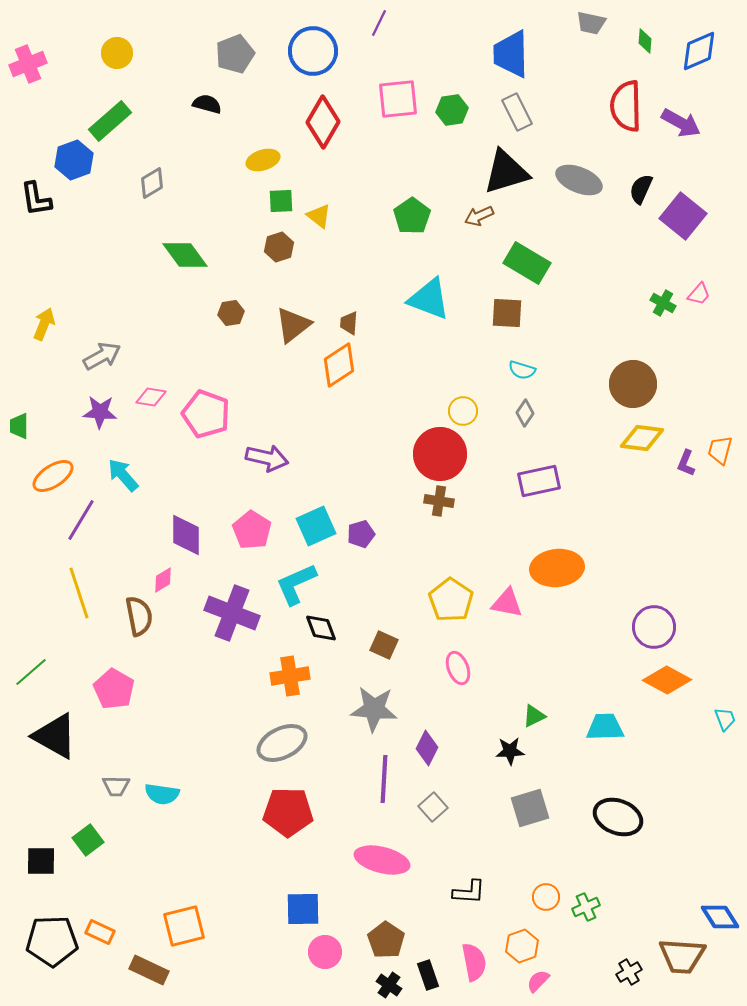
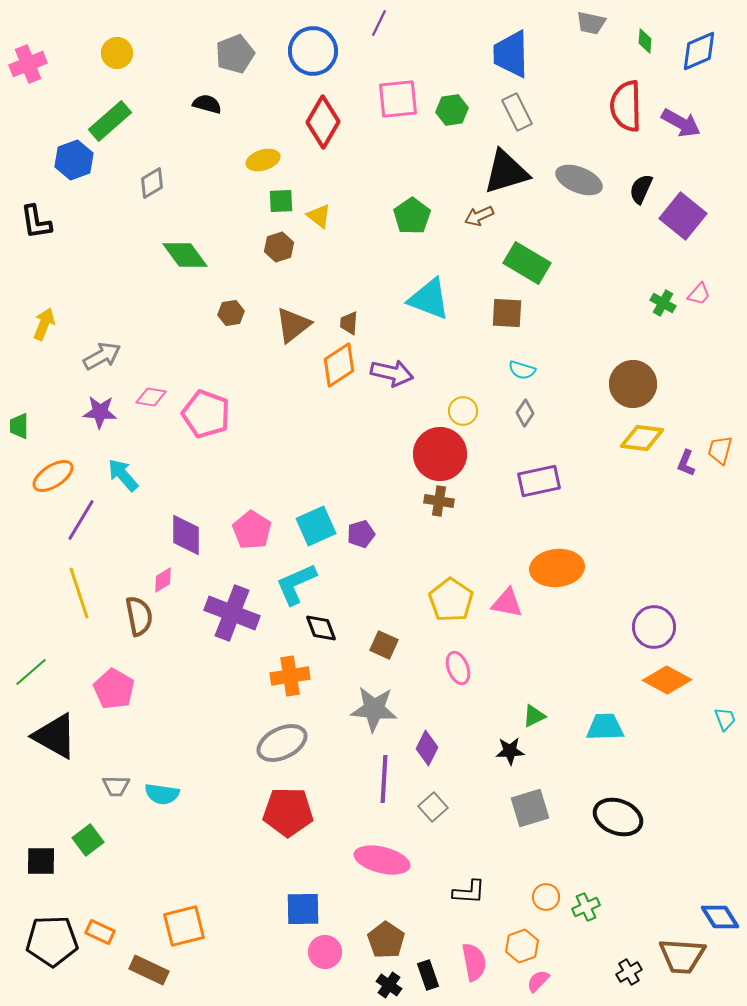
black L-shape at (36, 199): moved 23 px down
purple arrow at (267, 458): moved 125 px right, 85 px up
